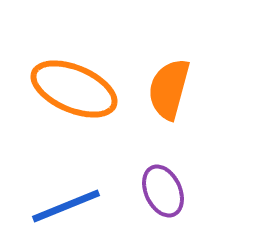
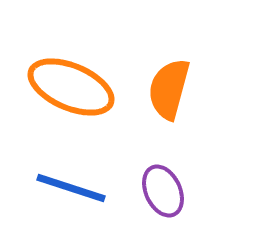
orange ellipse: moved 3 px left, 2 px up
blue line: moved 5 px right, 18 px up; rotated 40 degrees clockwise
